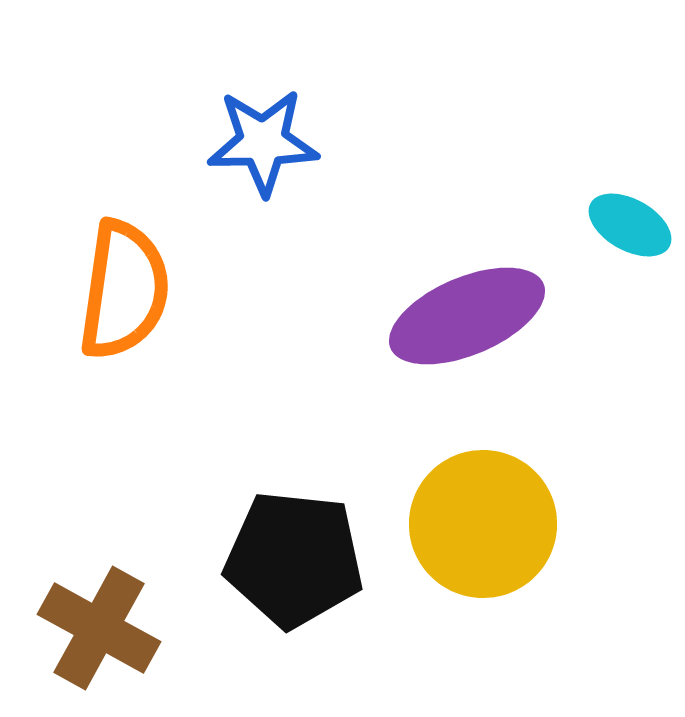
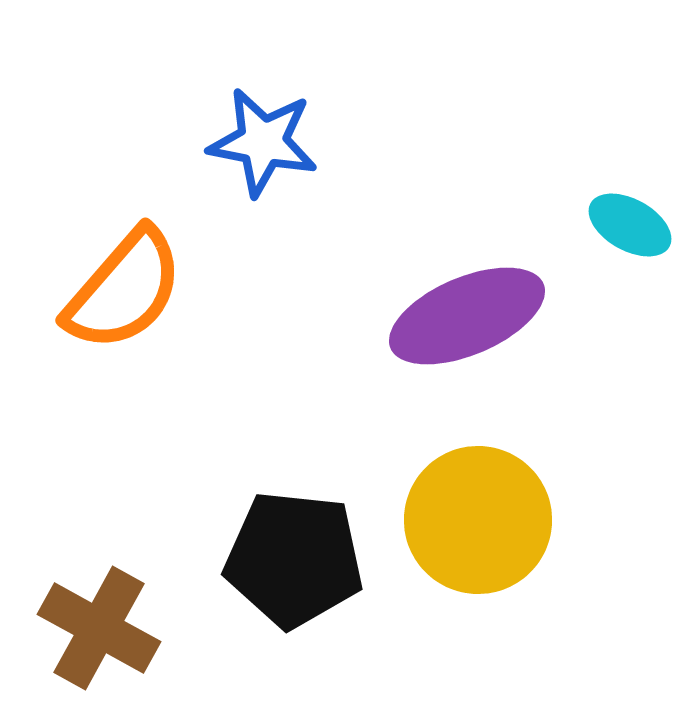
blue star: rotated 12 degrees clockwise
orange semicircle: rotated 33 degrees clockwise
yellow circle: moved 5 px left, 4 px up
